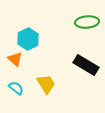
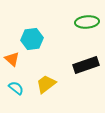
cyan hexagon: moved 4 px right; rotated 20 degrees clockwise
orange triangle: moved 3 px left
black rectangle: rotated 50 degrees counterclockwise
yellow trapezoid: rotated 95 degrees counterclockwise
